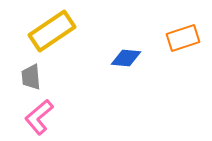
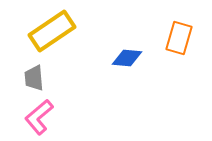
orange rectangle: moved 4 px left; rotated 56 degrees counterclockwise
blue diamond: moved 1 px right
gray trapezoid: moved 3 px right, 1 px down
